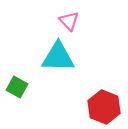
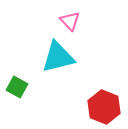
pink triangle: moved 1 px right
cyan triangle: rotated 15 degrees counterclockwise
